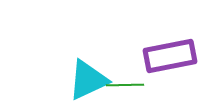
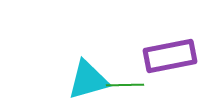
cyan triangle: rotated 9 degrees clockwise
